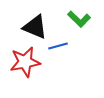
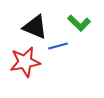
green L-shape: moved 4 px down
